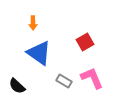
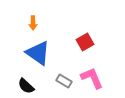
blue triangle: moved 1 px left
black semicircle: moved 9 px right
